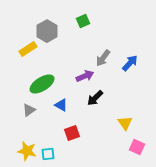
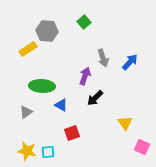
green square: moved 1 px right, 1 px down; rotated 16 degrees counterclockwise
gray hexagon: rotated 25 degrees counterclockwise
gray arrow: rotated 54 degrees counterclockwise
blue arrow: moved 1 px up
purple arrow: rotated 48 degrees counterclockwise
green ellipse: moved 2 px down; rotated 35 degrees clockwise
gray triangle: moved 3 px left, 2 px down
pink square: moved 5 px right
cyan square: moved 2 px up
